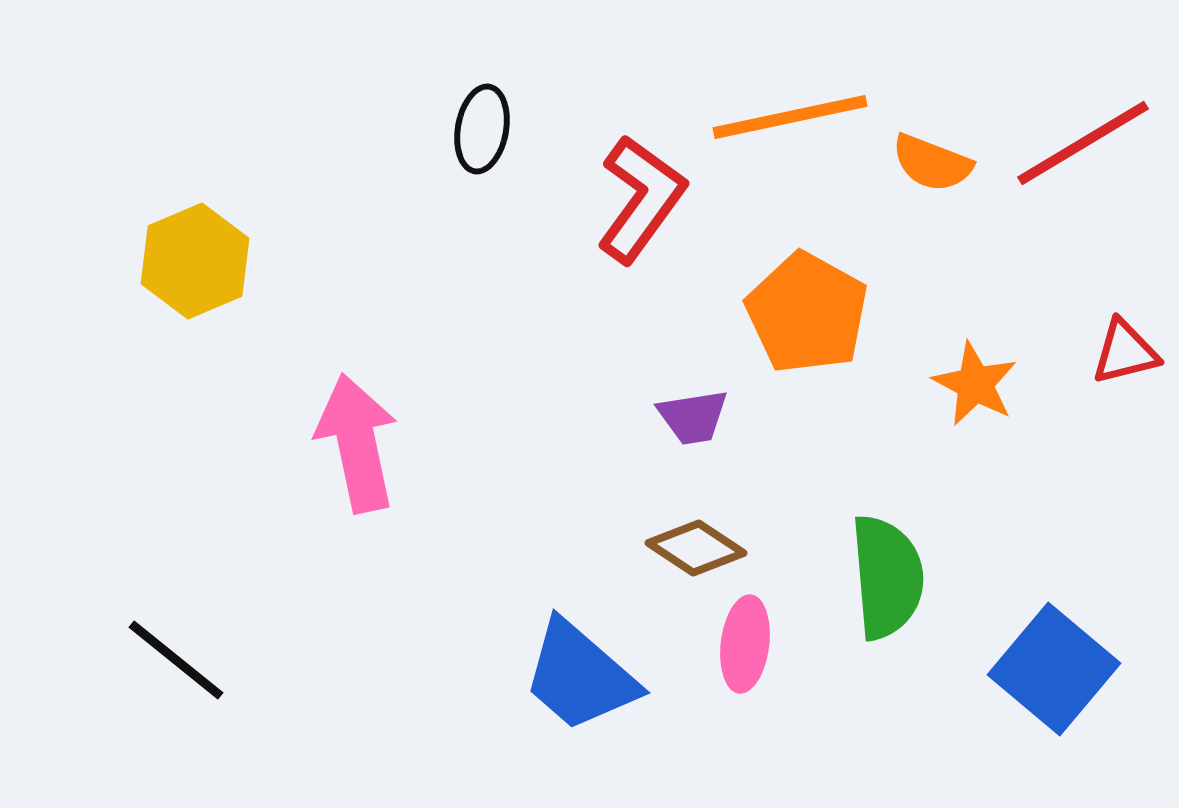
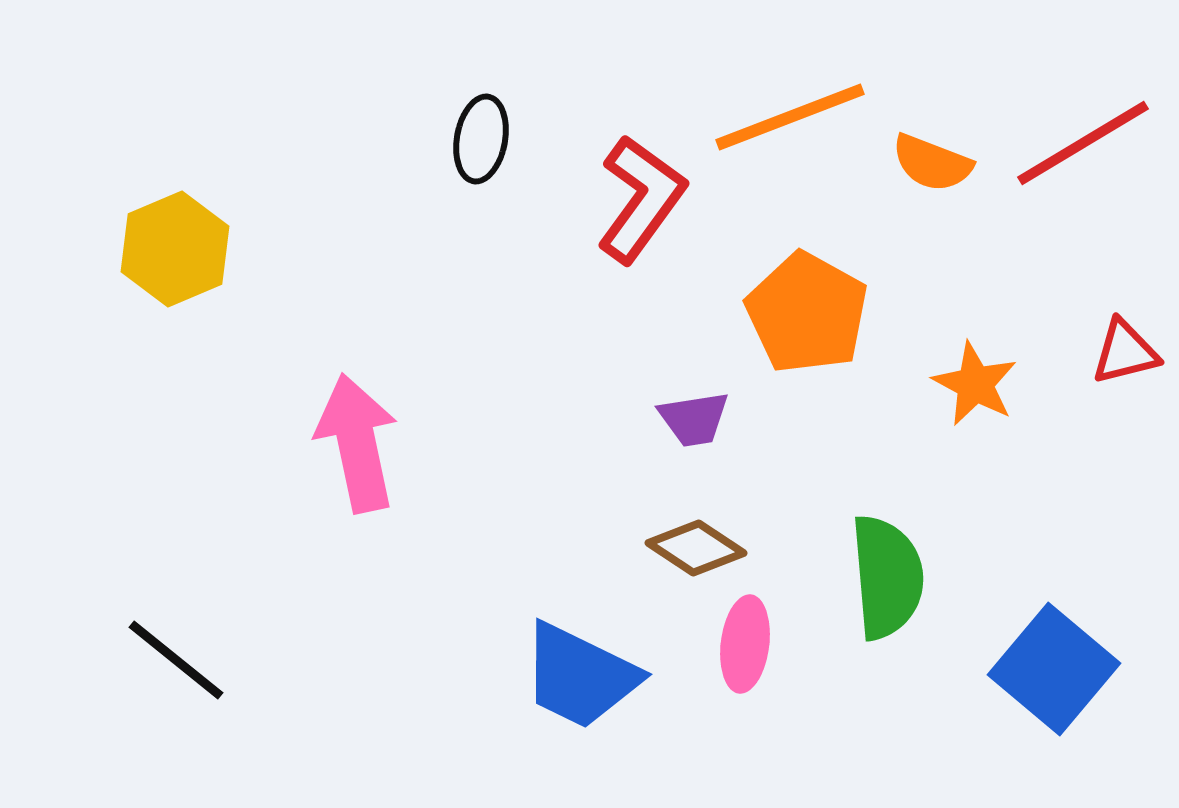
orange line: rotated 9 degrees counterclockwise
black ellipse: moved 1 px left, 10 px down
yellow hexagon: moved 20 px left, 12 px up
purple trapezoid: moved 1 px right, 2 px down
blue trapezoid: rotated 15 degrees counterclockwise
